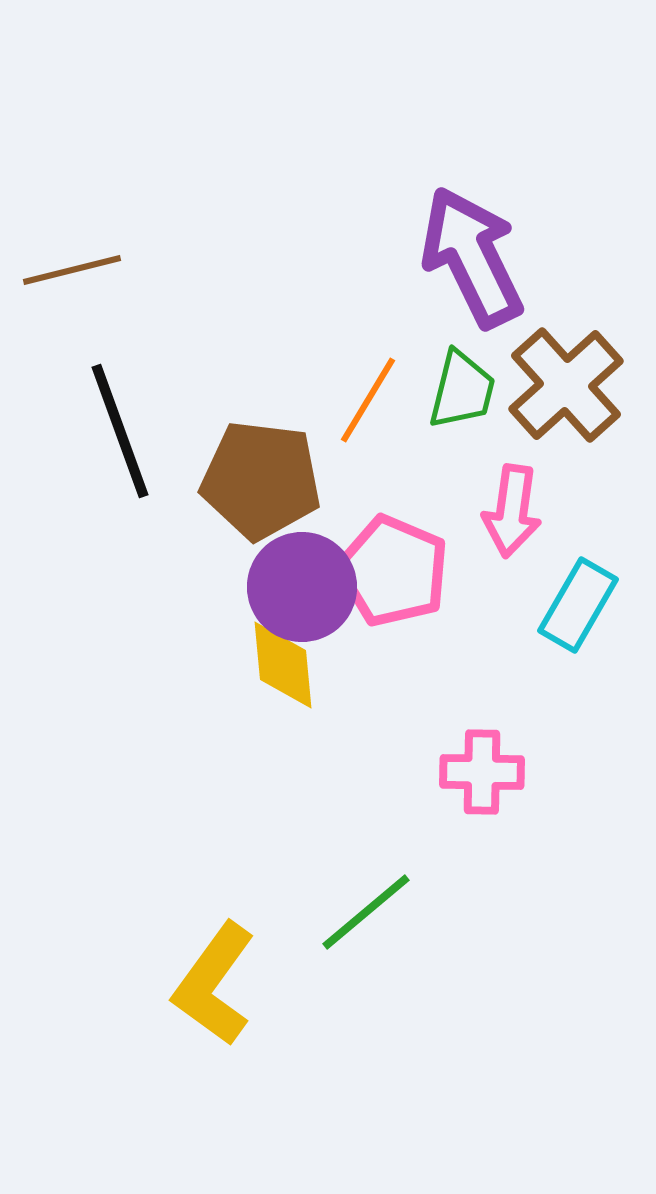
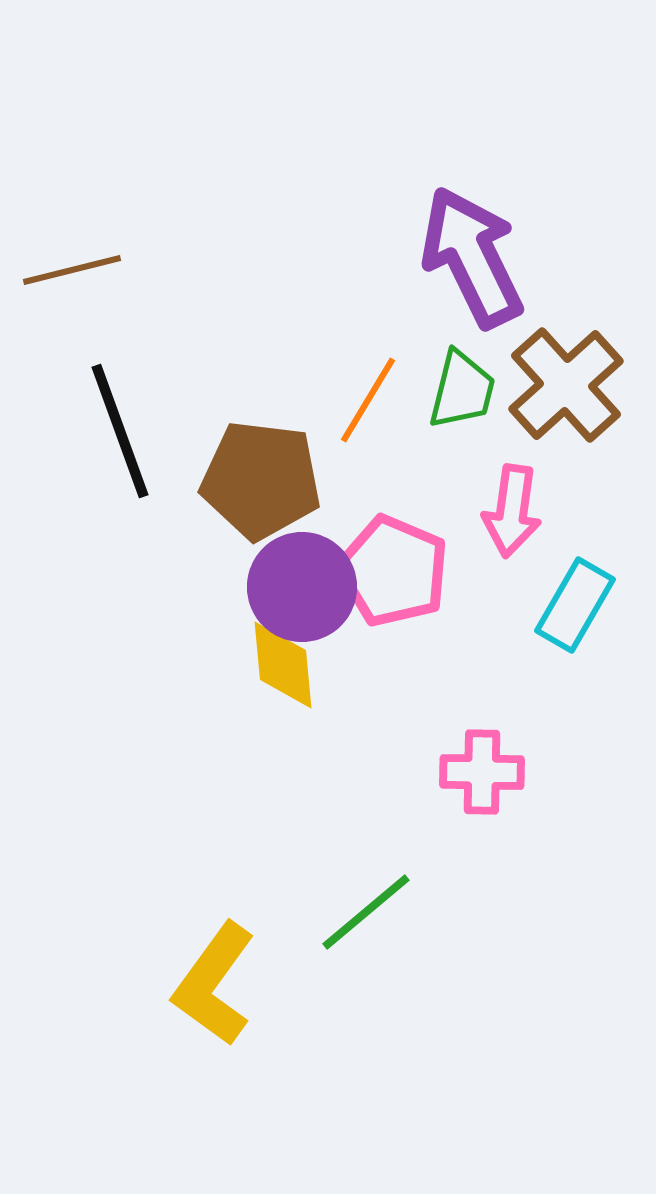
cyan rectangle: moved 3 px left
